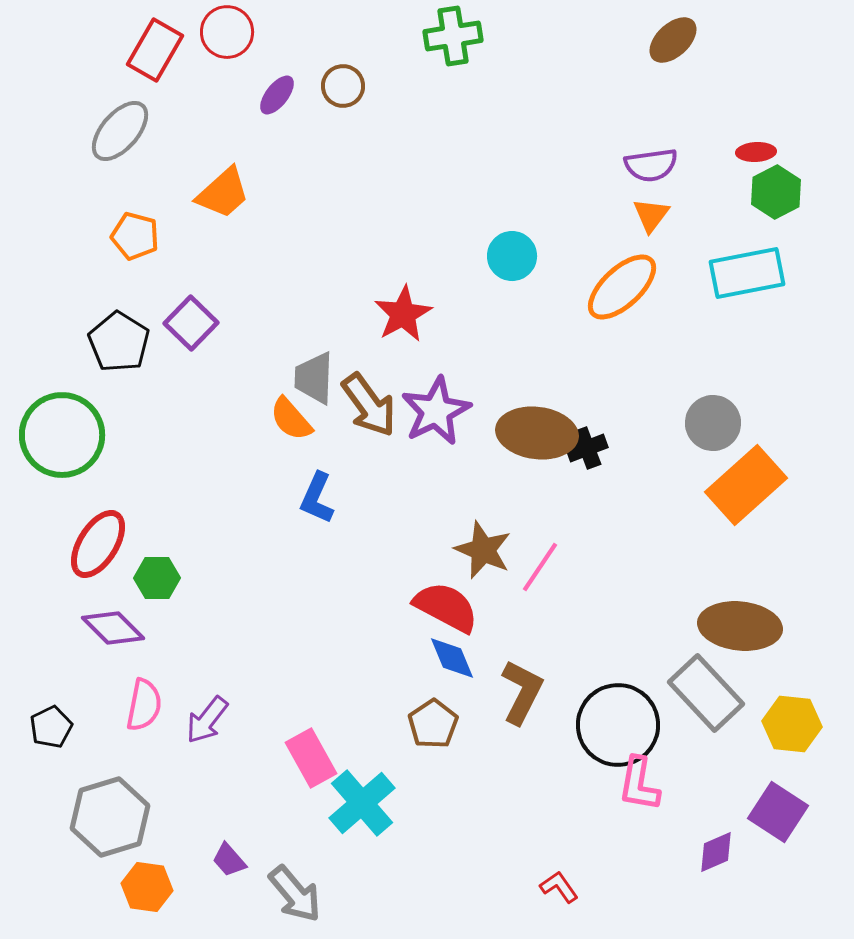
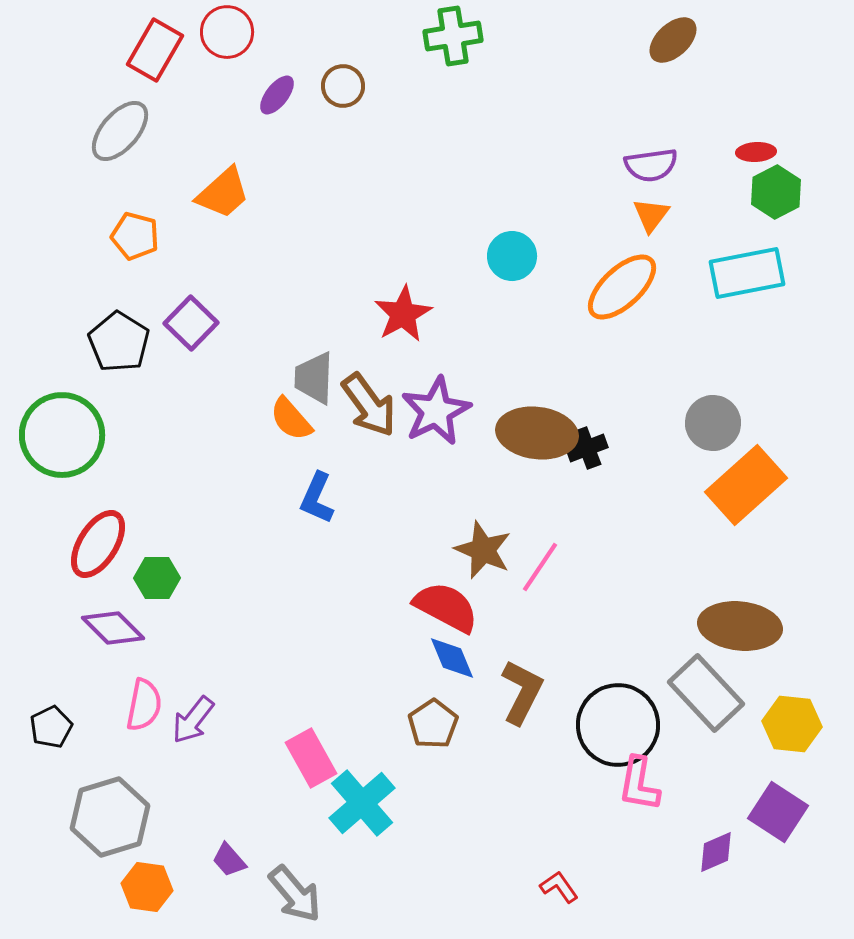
purple arrow at (207, 720): moved 14 px left
